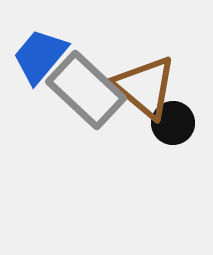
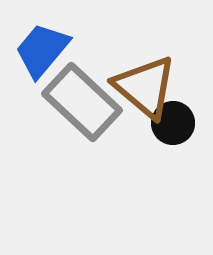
blue trapezoid: moved 2 px right, 6 px up
gray rectangle: moved 4 px left, 12 px down
